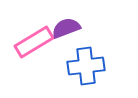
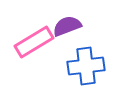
purple semicircle: moved 1 px right, 2 px up
